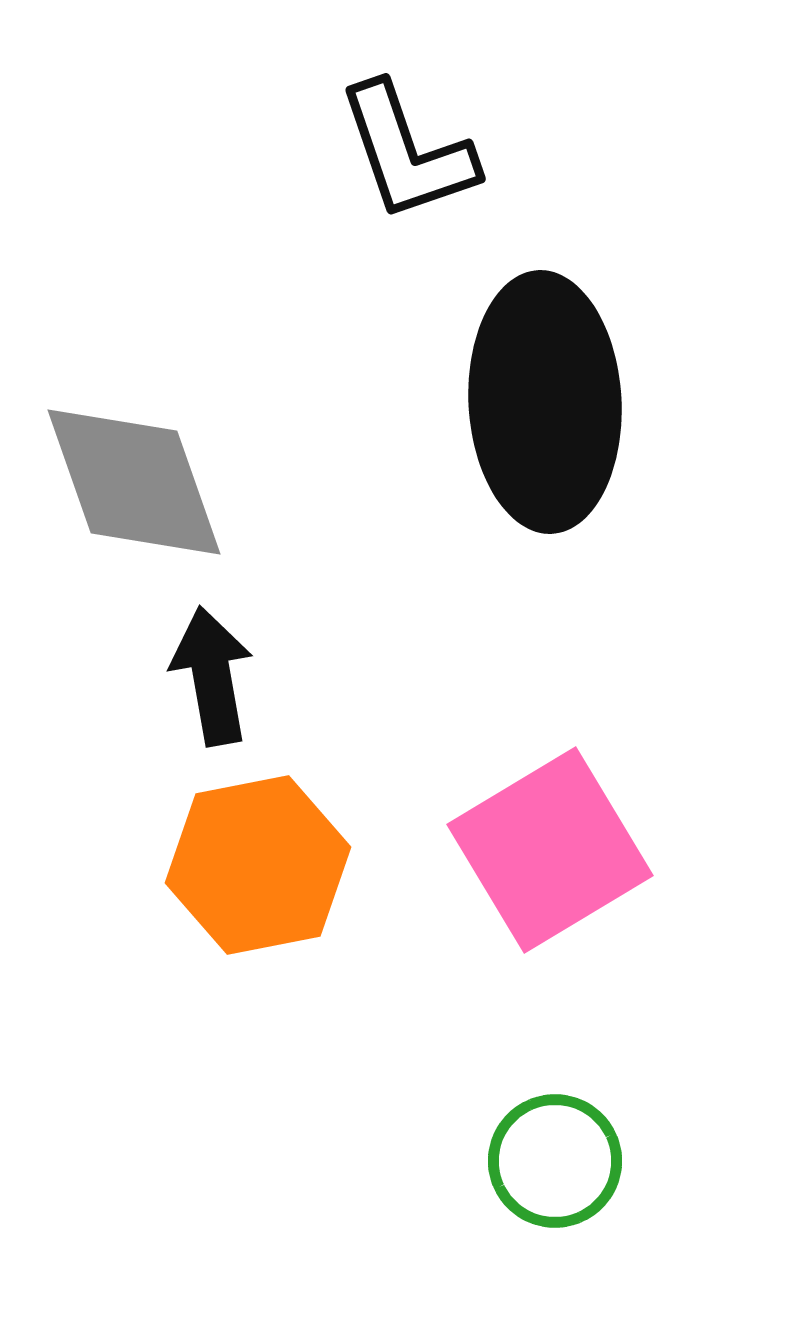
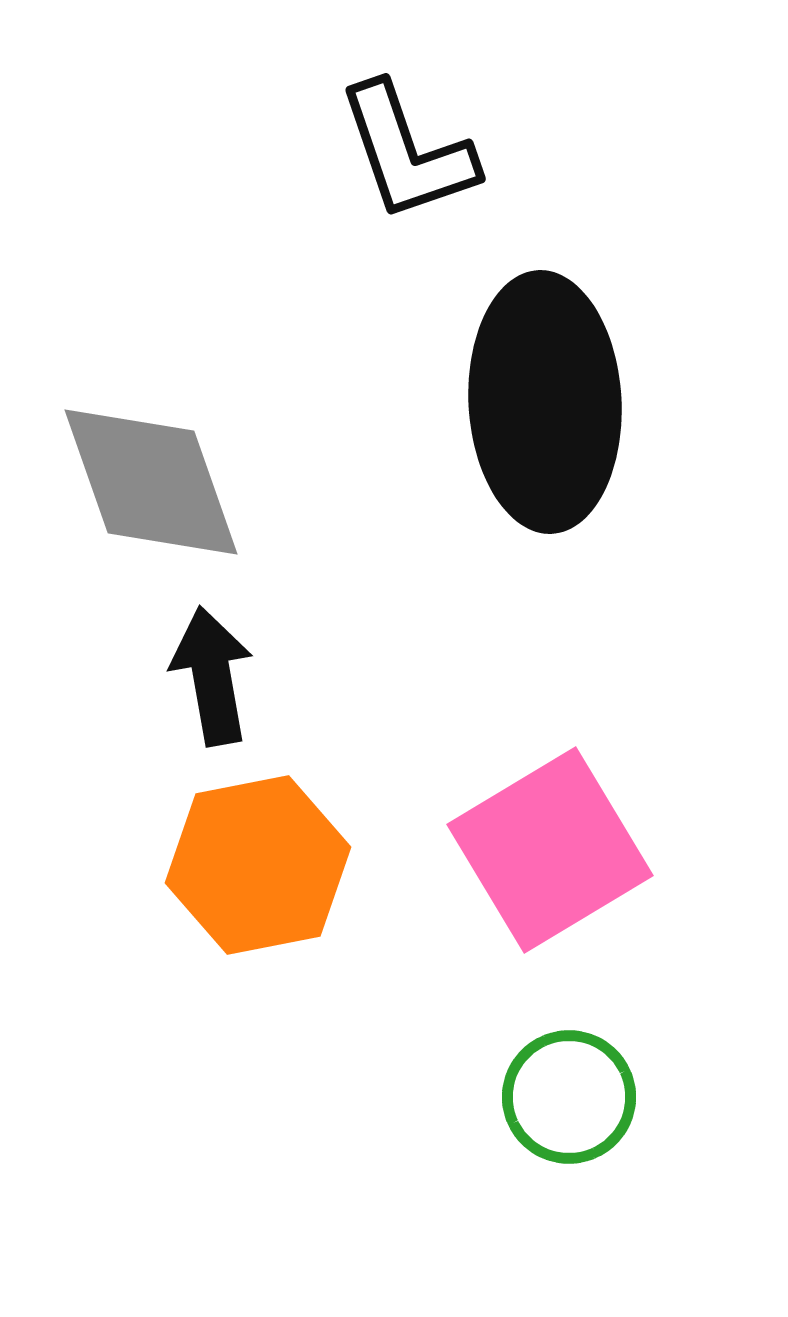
gray diamond: moved 17 px right
green circle: moved 14 px right, 64 px up
